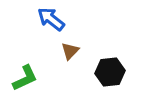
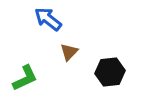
blue arrow: moved 3 px left
brown triangle: moved 1 px left, 1 px down
